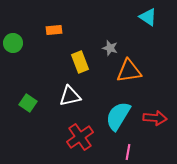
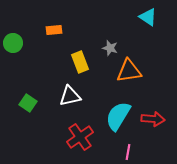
red arrow: moved 2 px left, 1 px down
